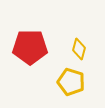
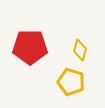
yellow diamond: moved 1 px right, 1 px down
